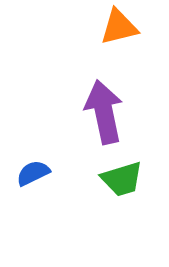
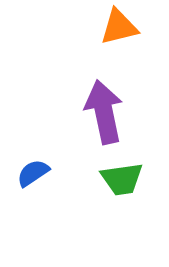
blue semicircle: rotated 8 degrees counterclockwise
green trapezoid: rotated 9 degrees clockwise
